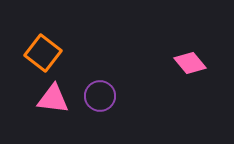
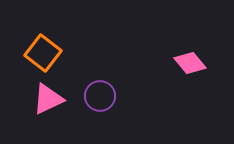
pink triangle: moved 5 px left; rotated 32 degrees counterclockwise
